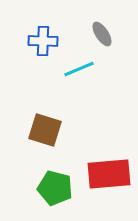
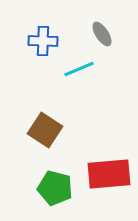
brown square: rotated 16 degrees clockwise
